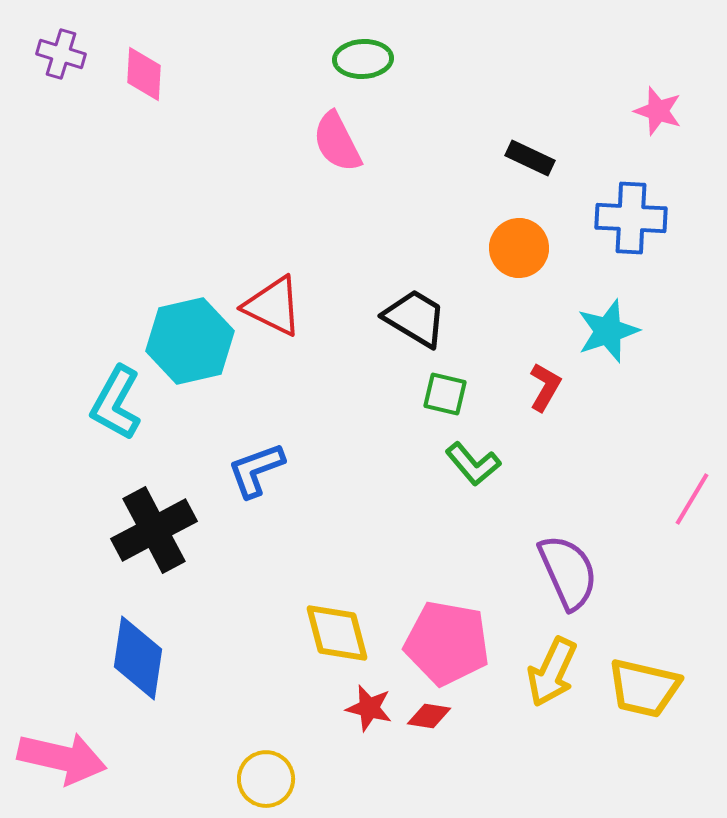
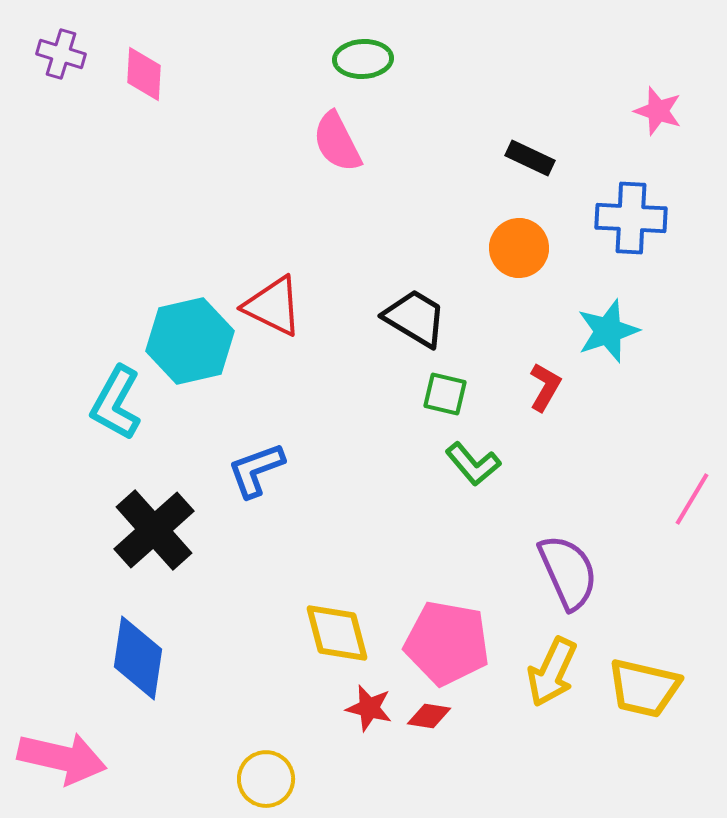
black cross: rotated 14 degrees counterclockwise
